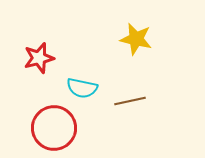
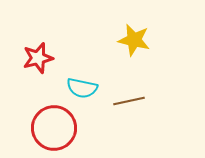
yellow star: moved 2 px left, 1 px down
red star: moved 1 px left
brown line: moved 1 px left
